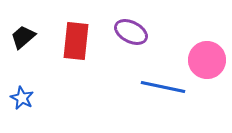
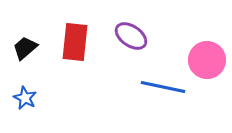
purple ellipse: moved 4 px down; rotated 8 degrees clockwise
black trapezoid: moved 2 px right, 11 px down
red rectangle: moved 1 px left, 1 px down
blue star: moved 3 px right
